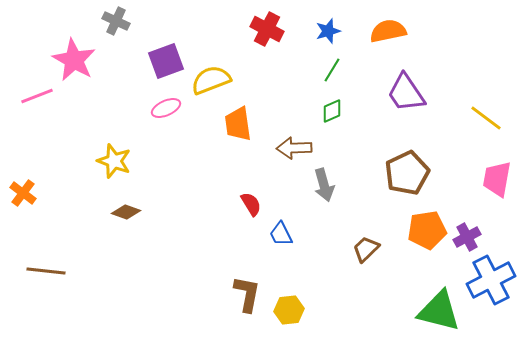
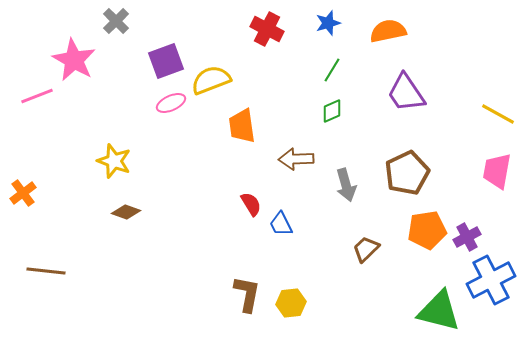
gray cross: rotated 20 degrees clockwise
blue star: moved 8 px up
pink ellipse: moved 5 px right, 5 px up
yellow line: moved 12 px right, 4 px up; rotated 8 degrees counterclockwise
orange trapezoid: moved 4 px right, 2 px down
brown arrow: moved 2 px right, 11 px down
pink trapezoid: moved 8 px up
gray arrow: moved 22 px right
orange cross: rotated 16 degrees clockwise
blue trapezoid: moved 10 px up
yellow hexagon: moved 2 px right, 7 px up
